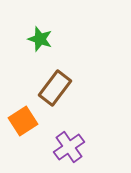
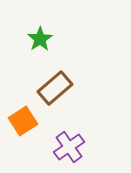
green star: rotated 20 degrees clockwise
brown rectangle: rotated 12 degrees clockwise
